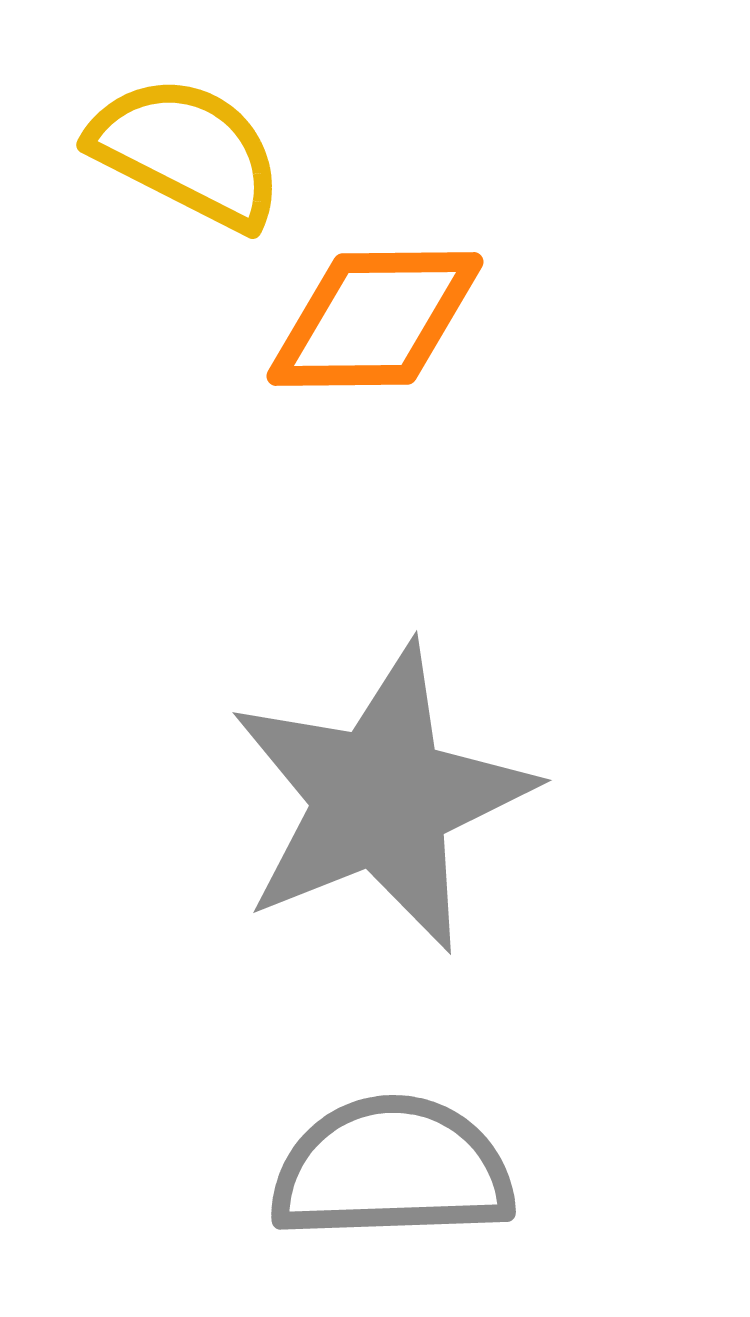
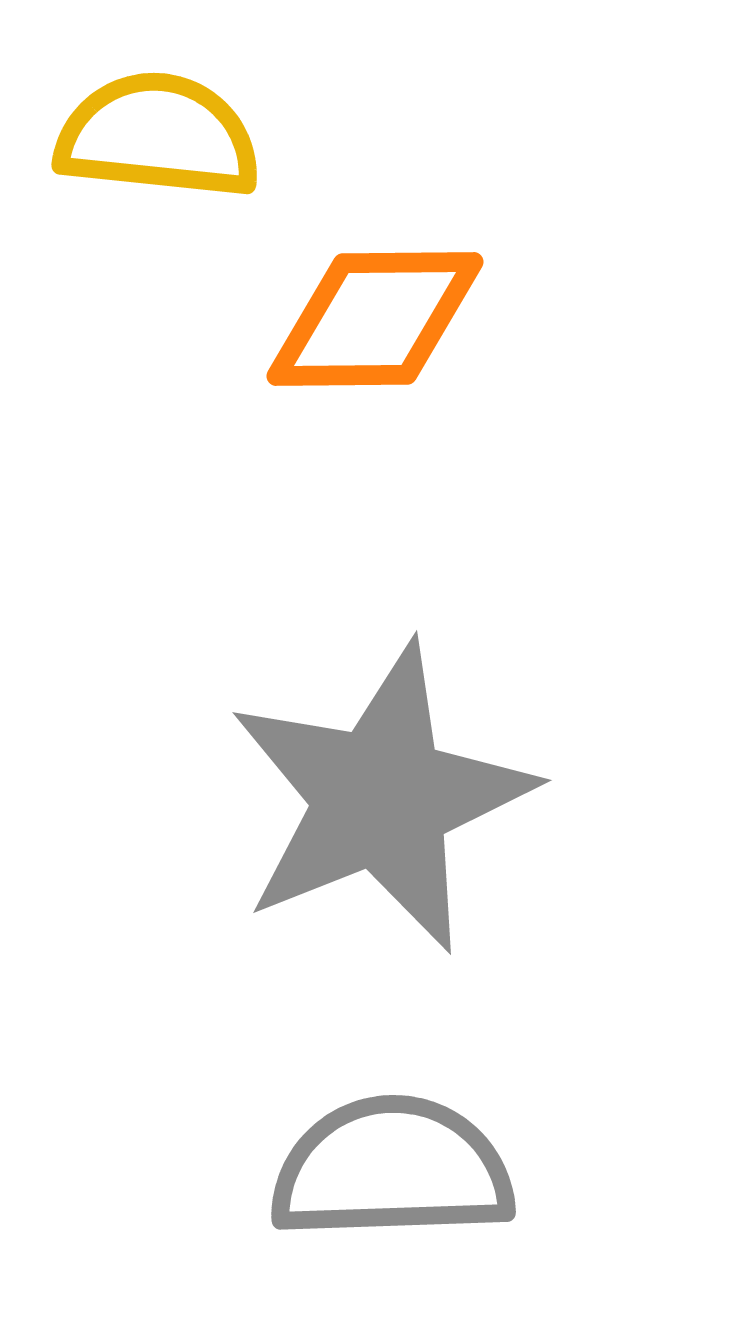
yellow semicircle: moved 29 px left, 16 px up; rotated 21 degrees counterclockwise
